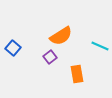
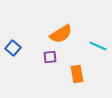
orange semicircle: moved 2 px up
cyan line: moved 2 px left
purple square: rotated 32 degrees clockwise
